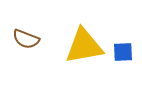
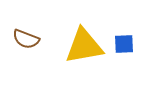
blue square: moved 1 px right, 8 px up
